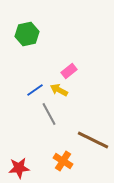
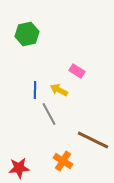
pink rectangle: moved 8 px right; rotated 70 degrees clockwise
blue line: rotated 54 degrees counterclockwise
